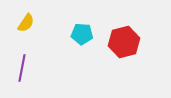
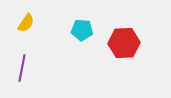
cyan pentagon: moved 4 px up
red hexagon: moved 1 px down; rotated 12 degrees clockwise
